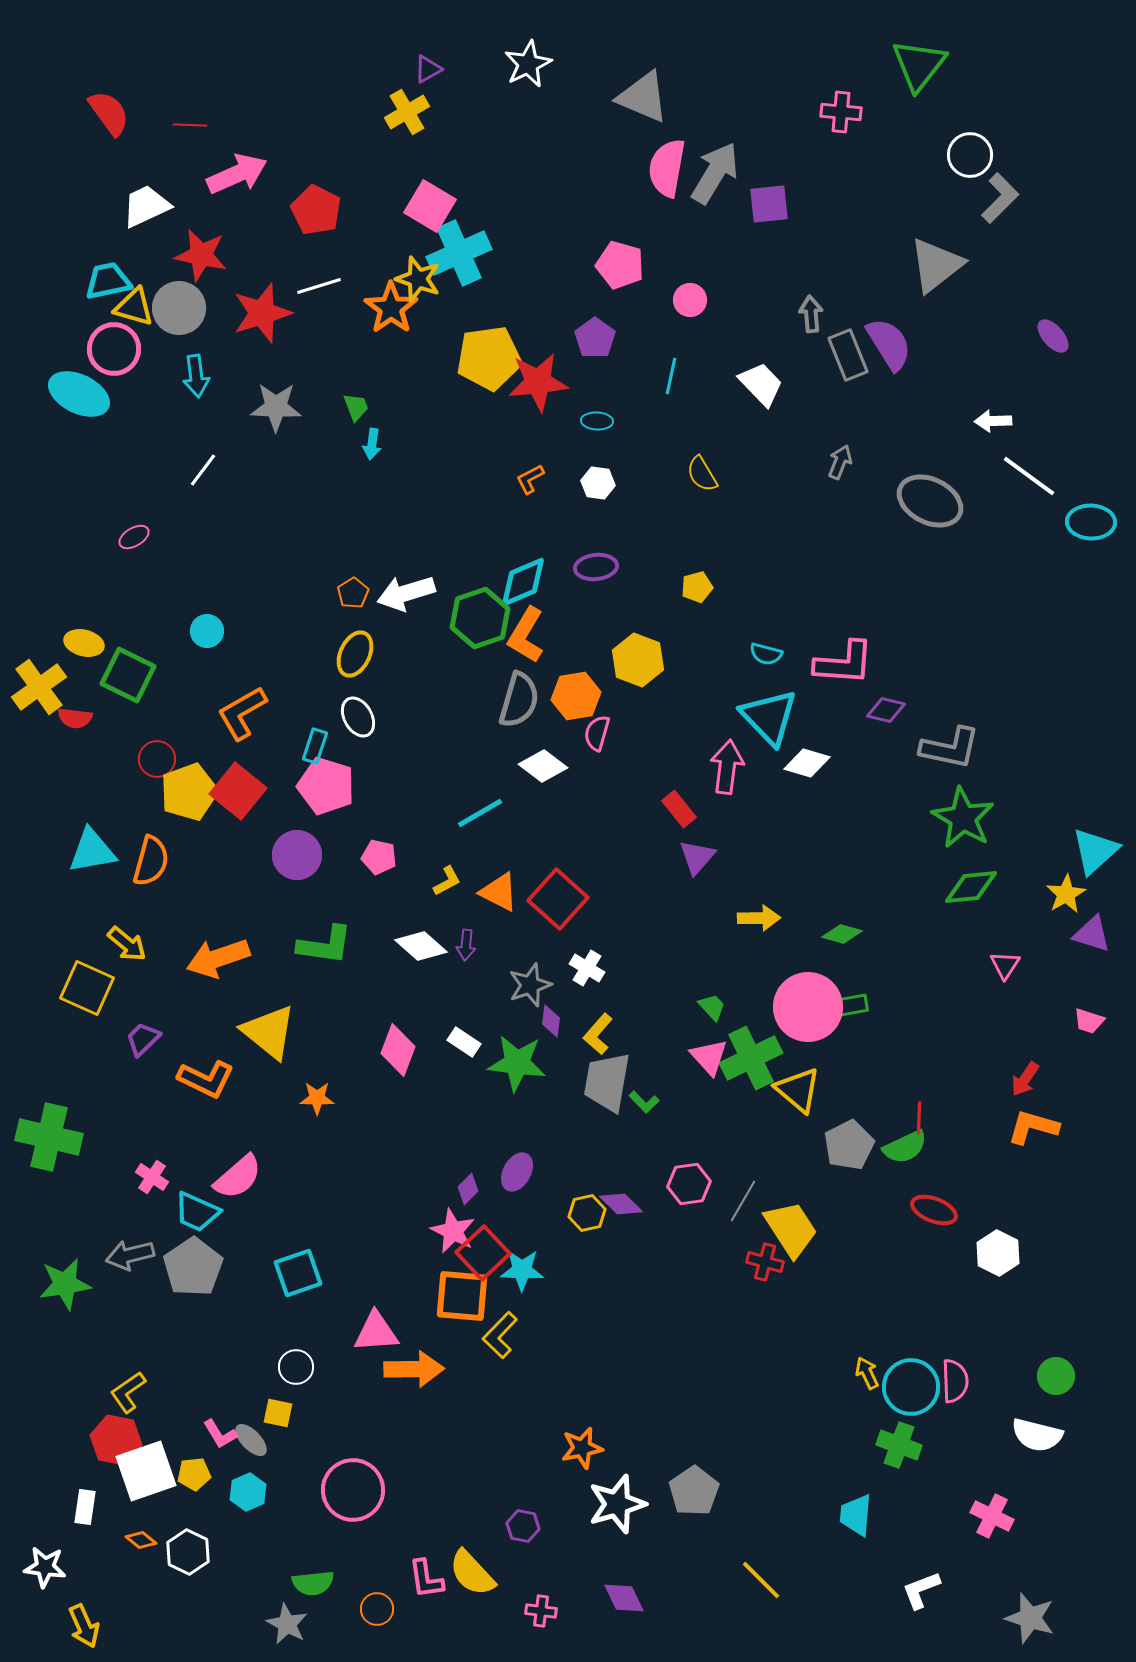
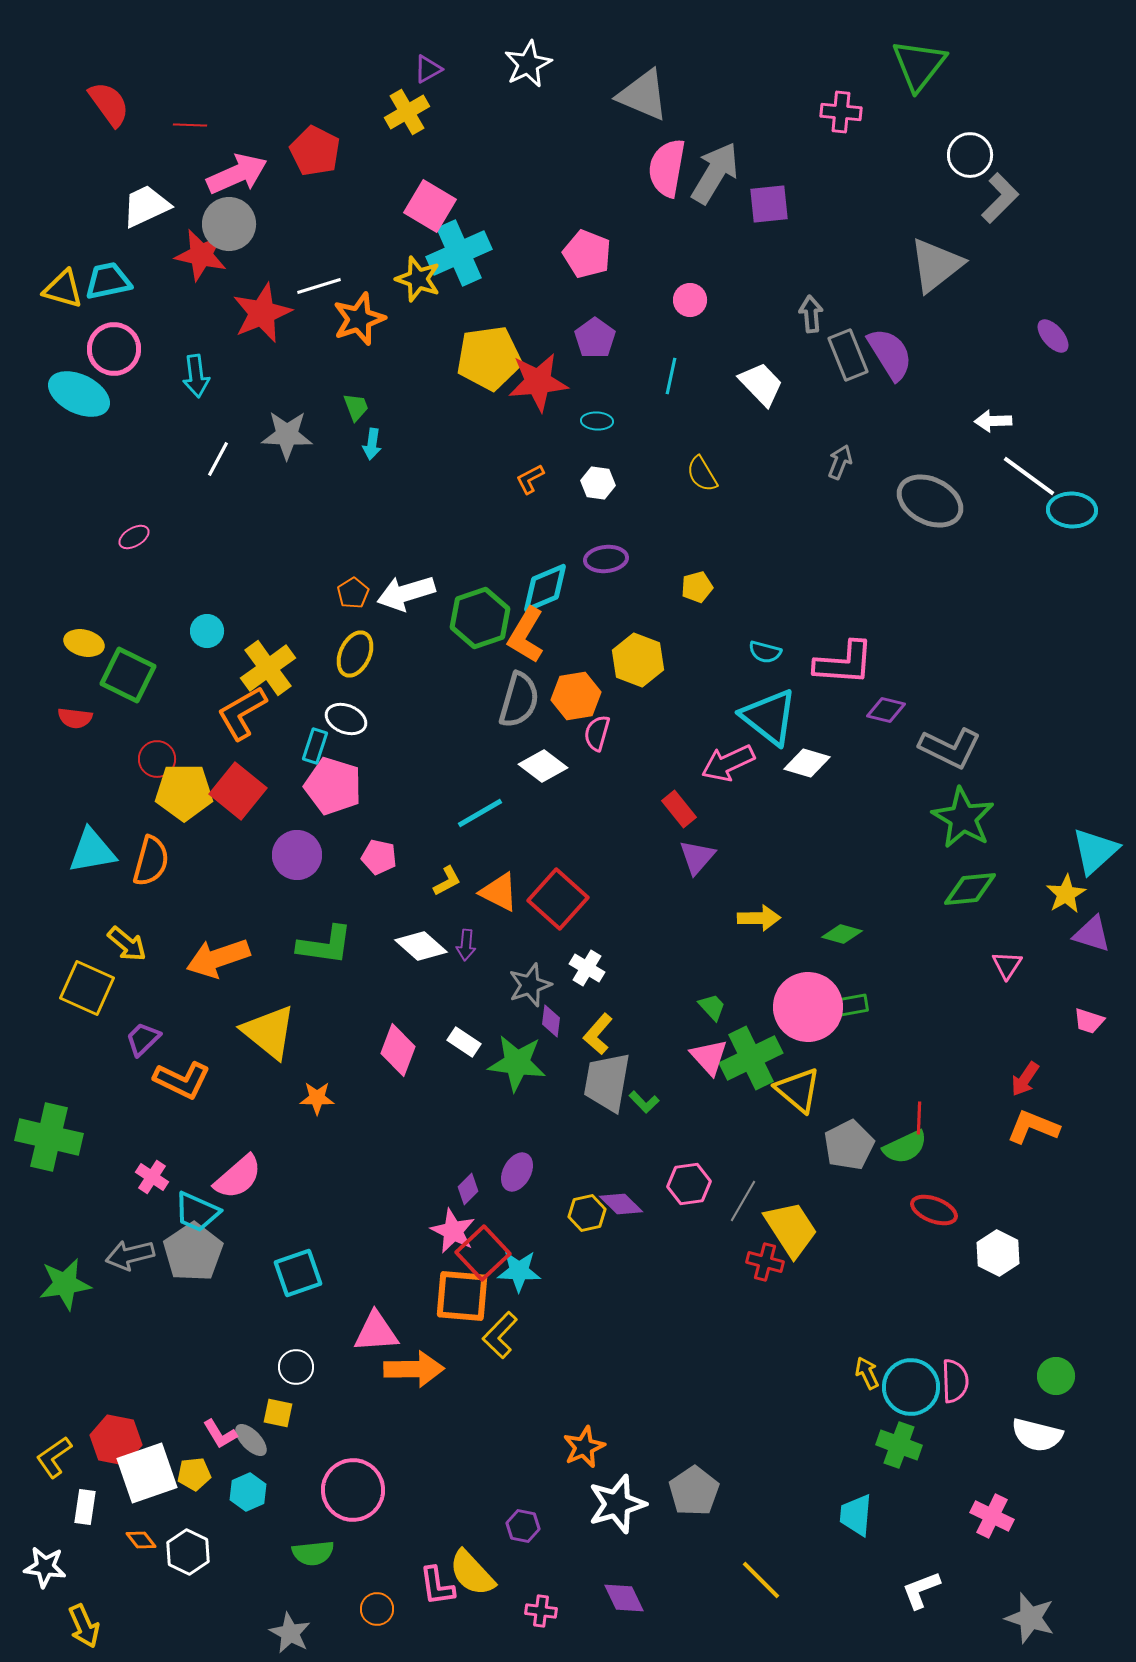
gray triangle at (643, 97): moved 2 px up
red semicircle at (109, 113): moved 9 px up
red pentagon at (316, 210): moved 1 px left, 59 px up
pink pentagon at (620, 265): moved 33 px left, 11 px up; rotated 6 degrees clockwise
yellow triangle at (134, 307): moved 71 px left, 18 px up
gray circle at (179, 308): moved 50 px right, 84 px up
orange star at (391, 308): moved 32 px left, 11 px down; rotated 16 degrees clockwise
red star at (262, 313): rotated 6 degrees counterclockwise
purple semicircle at (889, 344): moved 1 px right, 10 px down
gray star at (276, 407): moved 11 px right, 28 px down
white line at (203, 470): moved 15 px right, 11 px up; rotated 9 degrees counterclockwise
cyan ellipse at (1091, 522): moved 19 px left, 12 px up
purple ellipse at (596, 567): moved 10 px right, 8 px up
cyan diamond at (523, 582): moved 22 px right, 6 px down
cyan semicircle at (766, 654): moved 1 px left, 2 px up
yellow cross at (39, 687): moved 229 px right, 19 px up
white ellipse at (358, 717): moved 12 px left, 2 px down; rotated 39 degrees counterclockwise
cyan triangle at (769, 717): rotated 8 degrees counterclockwise
gray L-shape at (950, 748): rotated 14 degrees clockwise
pink arrow at (727, 767): moved 1 px right, 4 px up; rotated 122 degrees counterclockwise
pink pentagon at (326, 786): moved 7 px right
yellow pentagon at (189, 792): moved 5 px left; rotated 20 degrees clockwise
green diamond at (971, 887): moved 1 px left, 2 px down
pink triangle at (1005, 965): moved 2 px right
orange L-shape at (206, 1079): moved 24 px left, 1 px down
orange L-shape at (1033, 1127): rotated 6 degrees clockwise
gray pentagon at (193, 1267): moved 15 px up
cyan star at (522, 1270): moved 3 px left, 1 px down
yellow L-shape at (128, 1392): moved 74 px left, 65 px down
orange star at (582, 1448): moved 2 px right, 1 px up; rotated 12 degrees counterclockwise
white square at (146, 1471): moved 1 px right, 2 px down
orange diamond at (141, 1540): rotated 12 degrees clockwise
pink L-shape at (426, 1579): moved 11 px right, 7 px down
green semicircle at (313, 1583): moved 30 px up
gray star at (287, 1624): moved 3 px right, 9 px down
